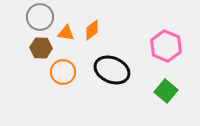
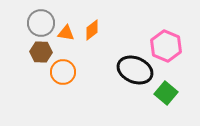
gray circle: moved 1 px right, 6 px down
brown hexagon: moved 4 px down
black ellipse: moved 23 px right
green square: moved 2 px down
